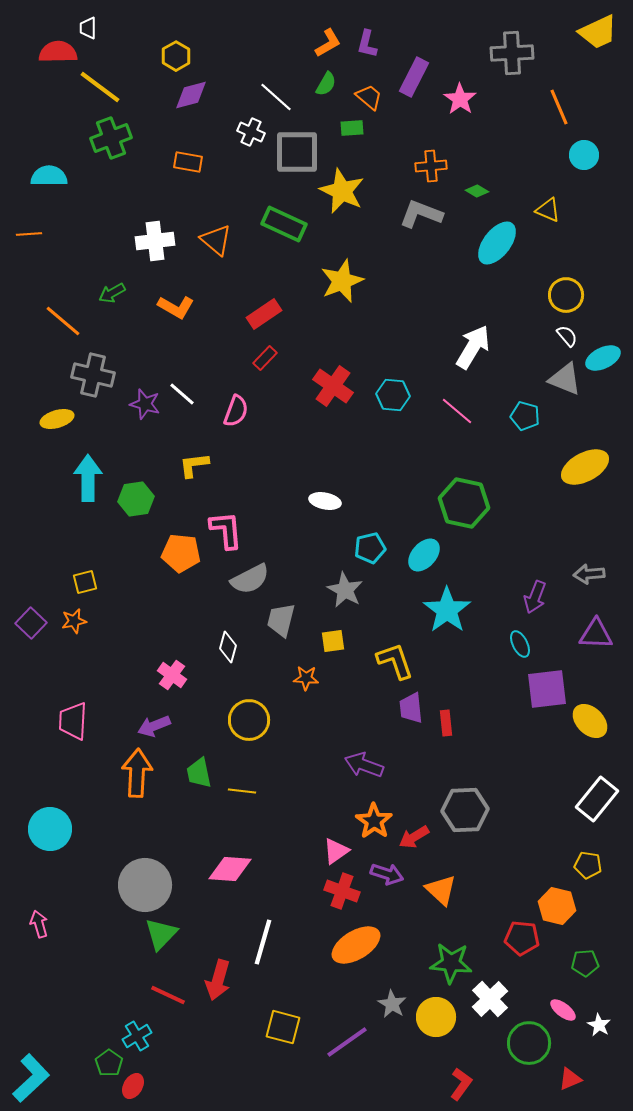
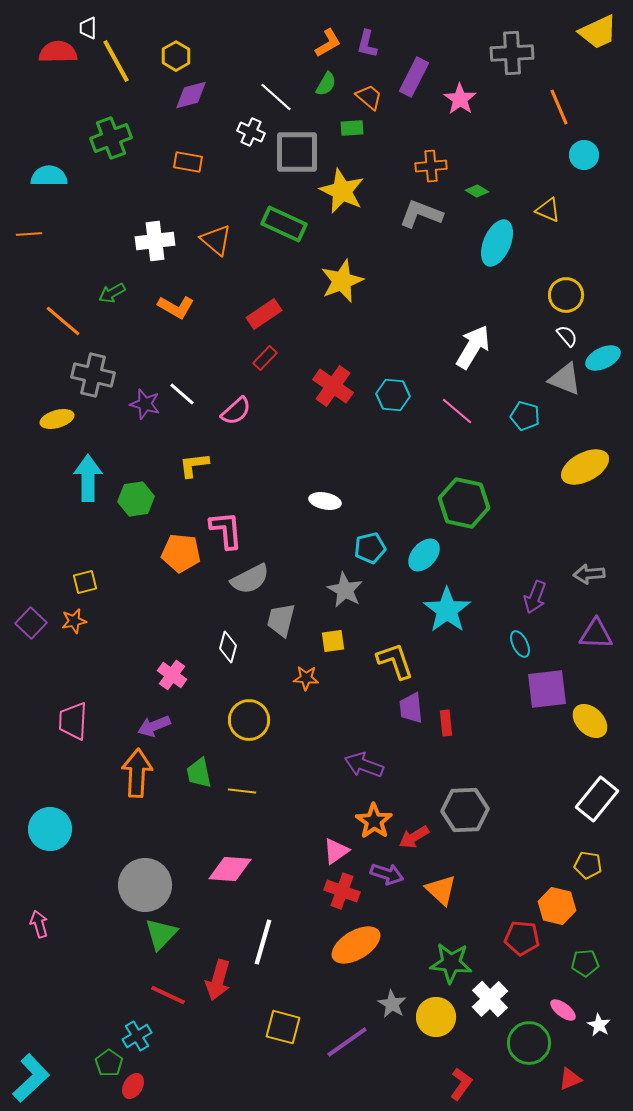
yellow line at (100, 87): moved 16 px right, 26 px up; rotated 24 degrees clockwise
cyan ellipse at (497, 243): rotated 15 degrees counterclockwise
pink semicircle at (236, 411): rotated 28 degrees clockwise
